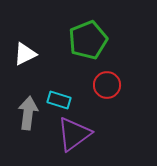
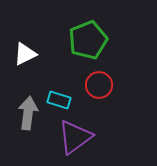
red circle: moved 8 px left
purple triangle: moved 1 px right, 3 px down
